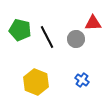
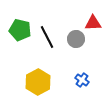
yellow hexagon: moved 2 px right; rotated 10 degrees clockwise
